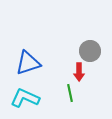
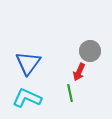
blue triangle: rotated 36 degrees counterclockwise
red arrow: rotated 24 degrees clockwise
cyan L-shape: moved 2 px right
